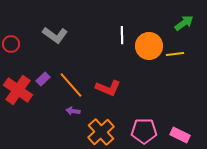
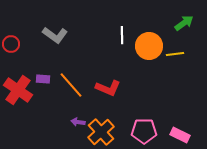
purple rectangle: rotated 48 degrees clockwise
purple arrow: moved 5 px right, 11 px down
